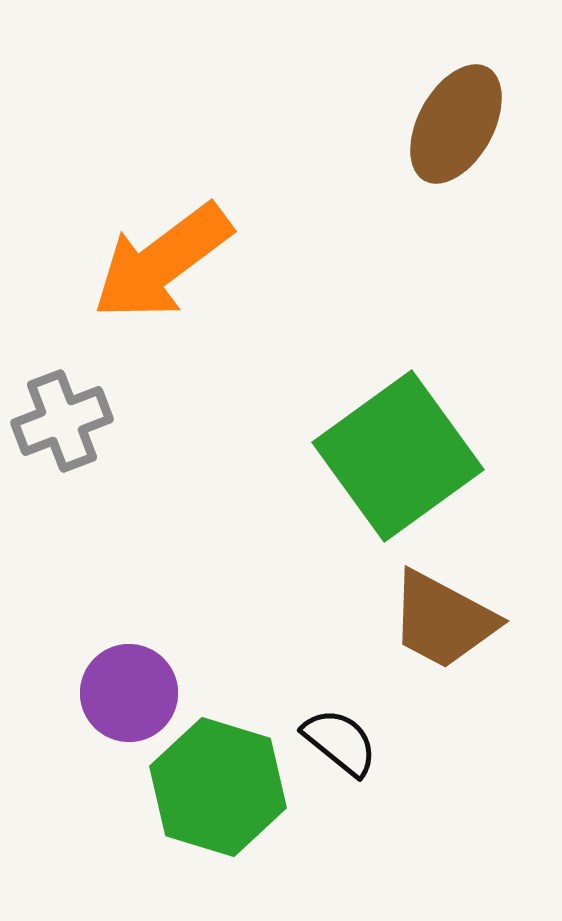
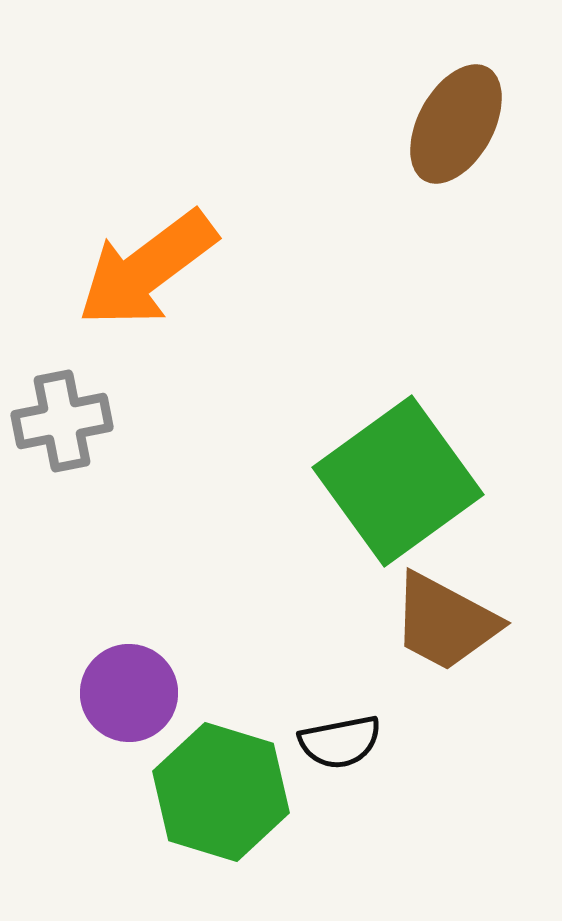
orange arrow: moved 15 px left, 7 px down
gray cross: rotated 10 degrees clockwise
green square: moved 25 px down
brown trapezoid: moved 2 px right, 2 px down
black semicircle: rotated 130 degrees clockwise
green hexagon: moved 3 px right, 5 px down
